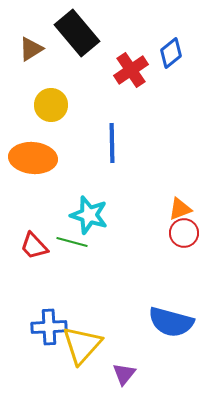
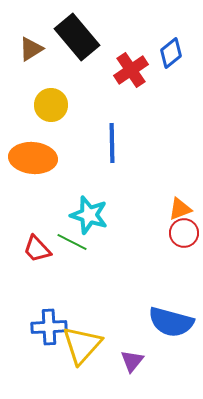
black rectangle: moved 4 px down
green line: rotated 12 degrees clockwise
red trapezoid: moved 3 px right, 3 px down
purple triangle: moved 8 px right, 13 px up
